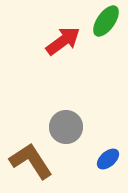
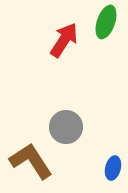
green ellipse: moved 1 px down; rotated 16 degrees counterclockwise
red arrow: moved 1 px right, 1 px up; rotated 21 degrees counterclockwise
blue ellipse: moved 5 px right, 9 px down; rotated 35 degrees counterclockwise
